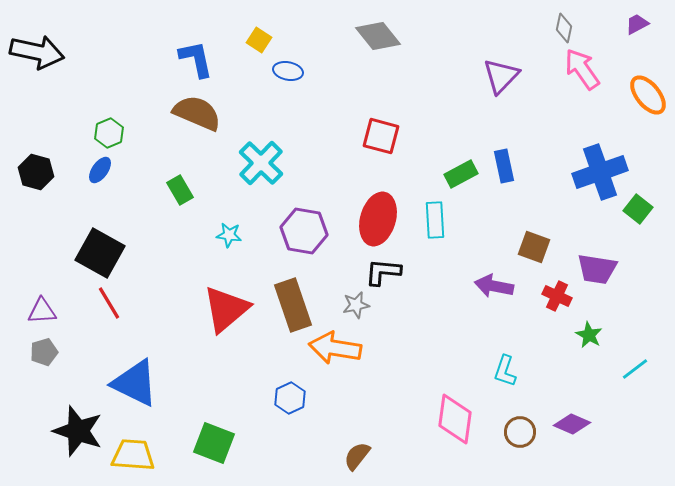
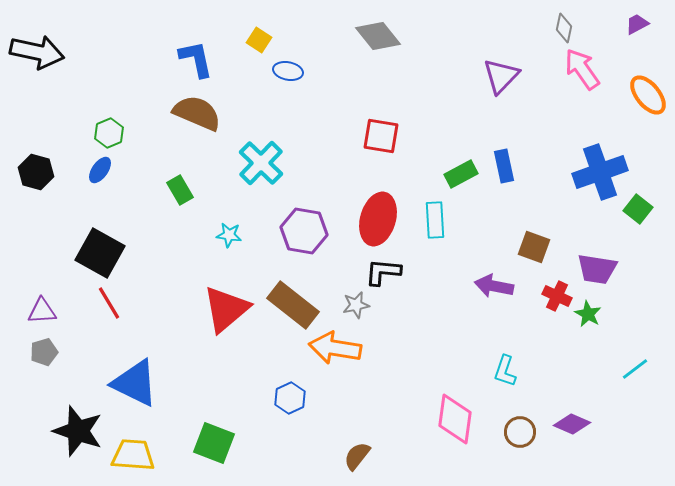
red square at (381, 136): rotated 6 degrees counterclockwise
brown rectangle at (293, 305): rotated 33 degrees counterclockwise
green star at (589, 335): moved 1 px left, 21 px up
